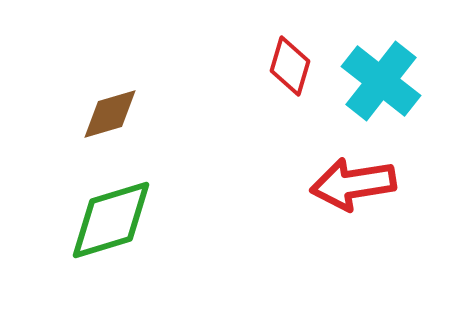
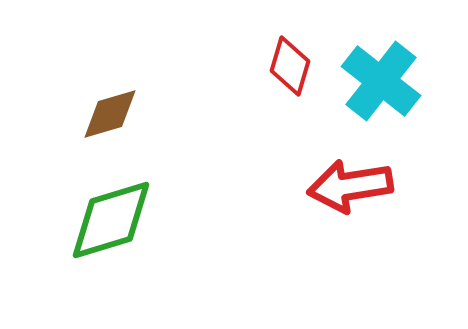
red arrow: moved 3 px left, 2 px down
